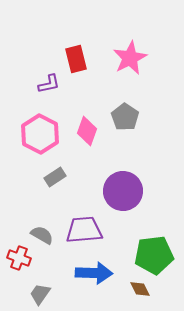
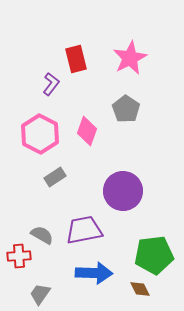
purple L-shape: moved 2 px right; rotated 40 degrees counterclockwise
gray pentagon: moved 1 px right, 8 px up
purple trapezoid: rotated 6 degrees counterclockwise
red cross: moved 2 px up; rotated 25 degrees counterclockwise
